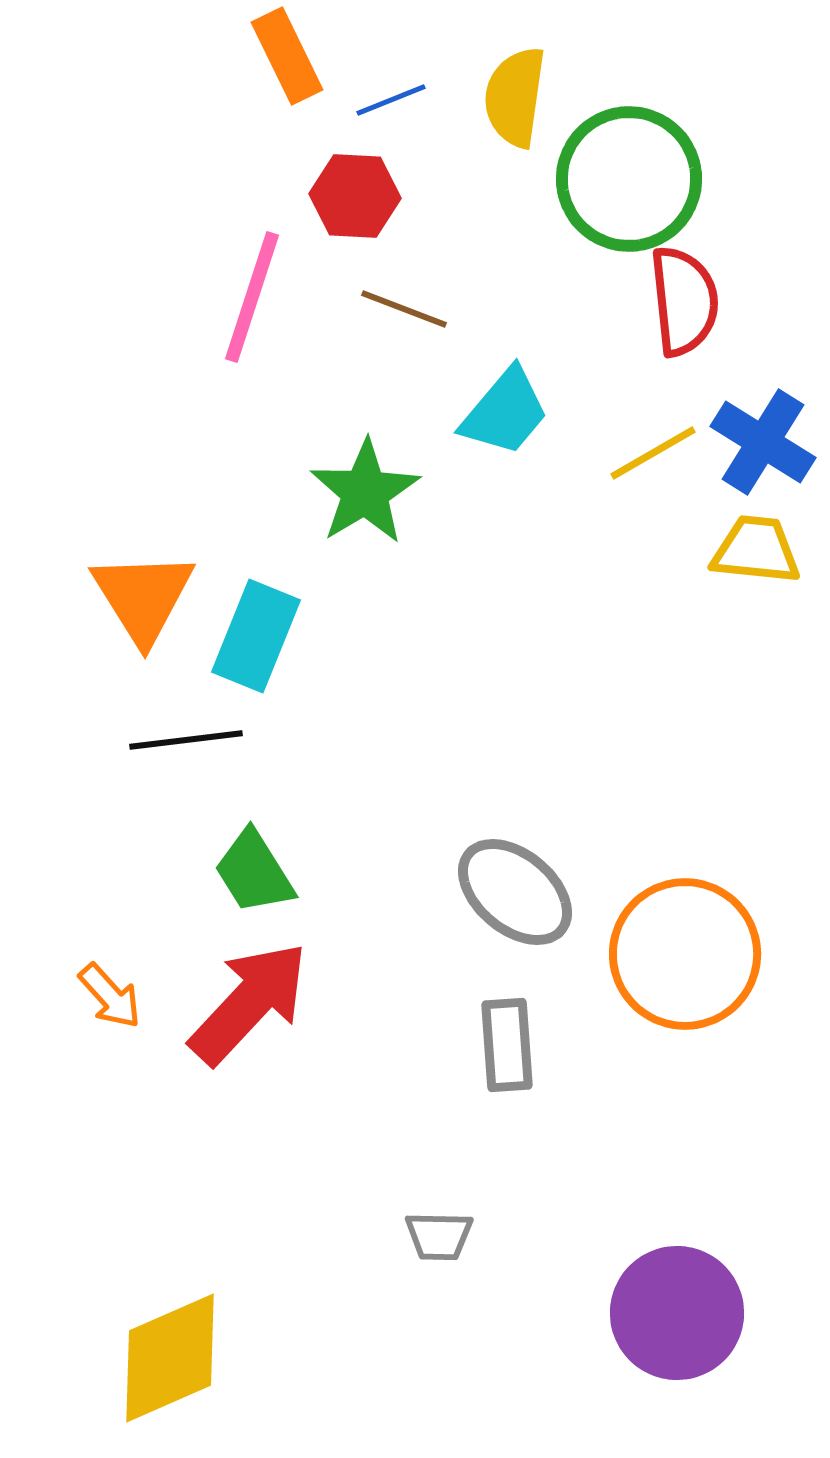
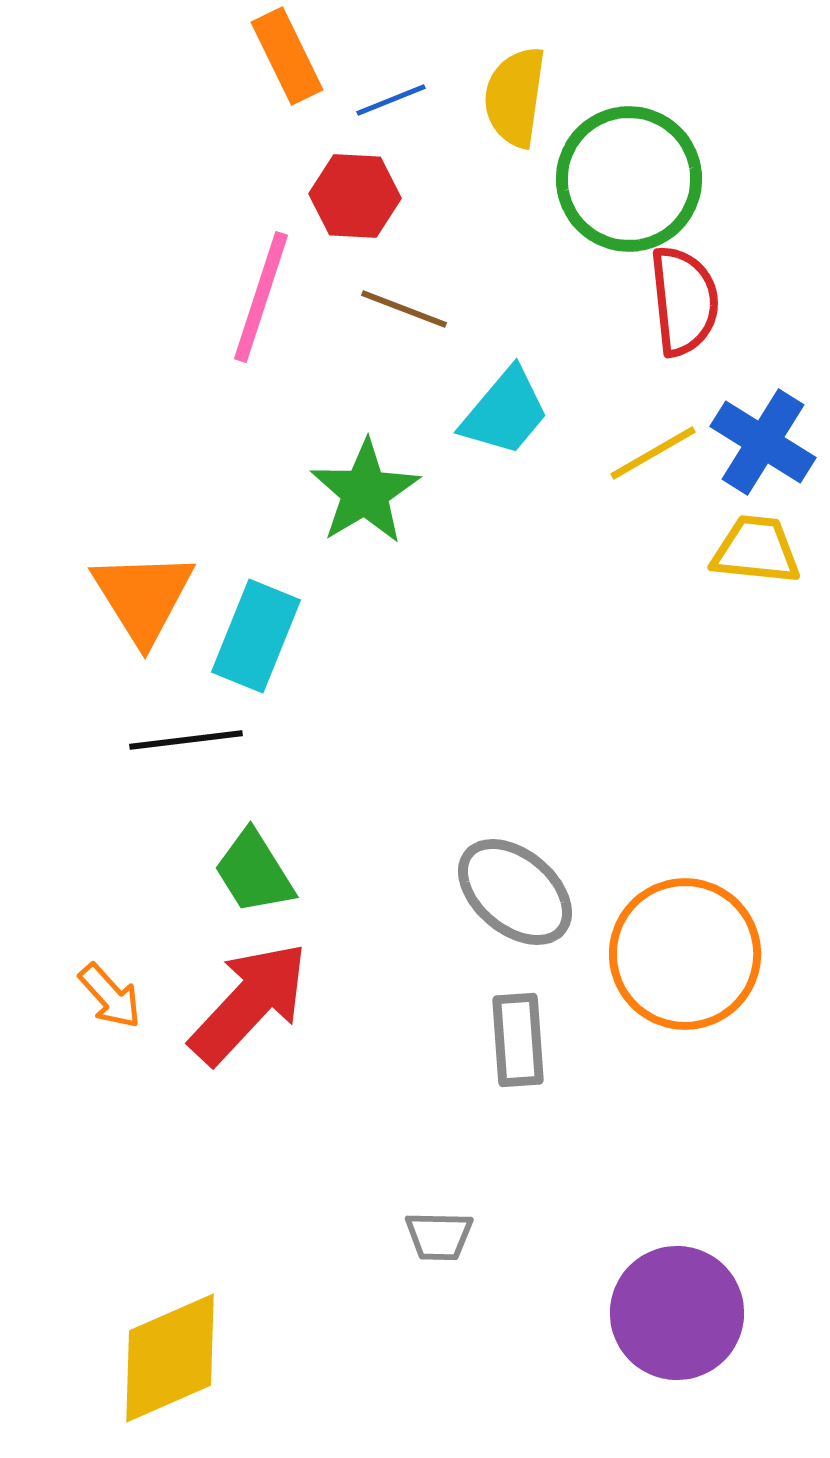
pink line: moved 9 px right
gray rectangle: moved 11 px right, 5 px up
